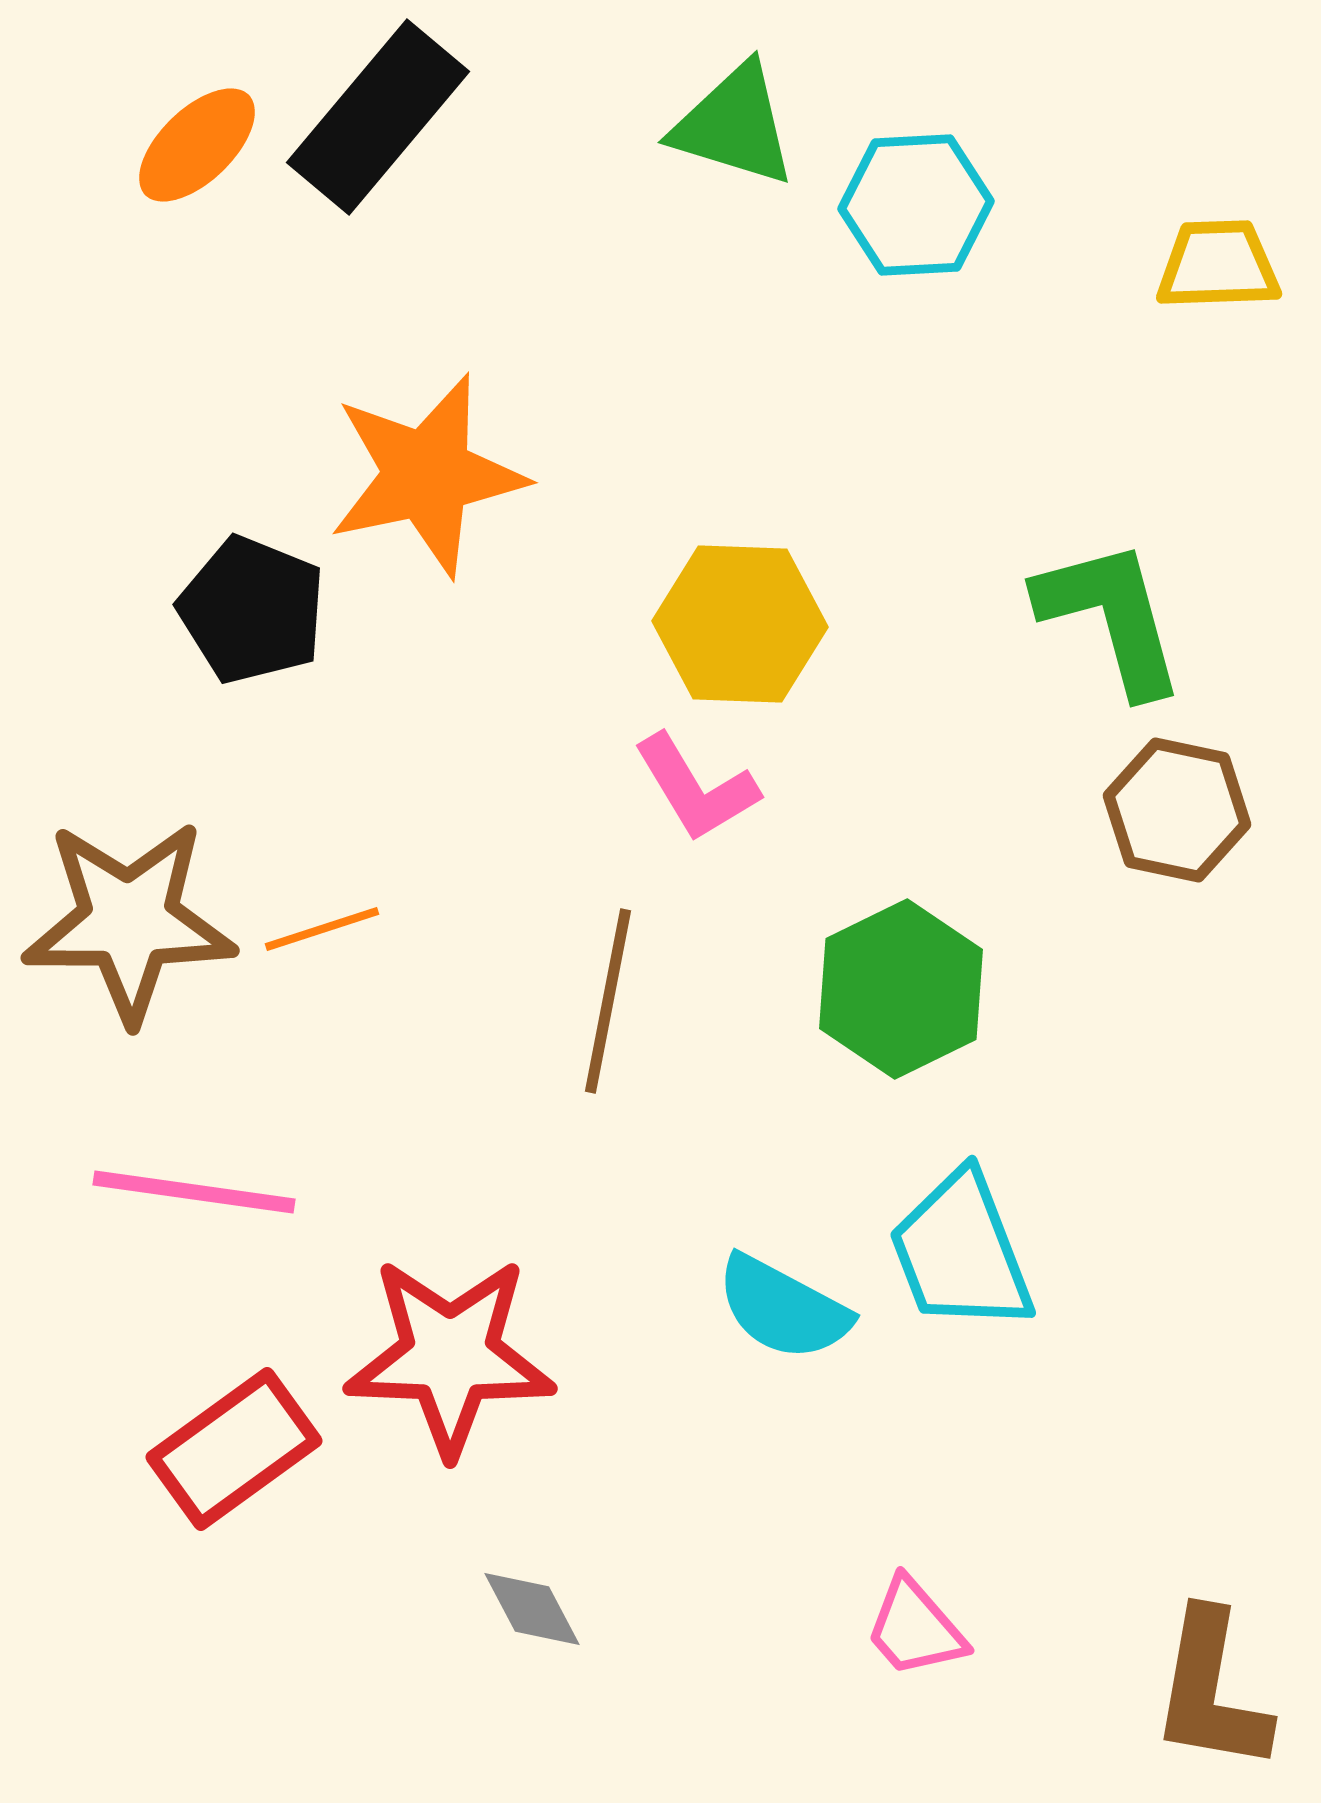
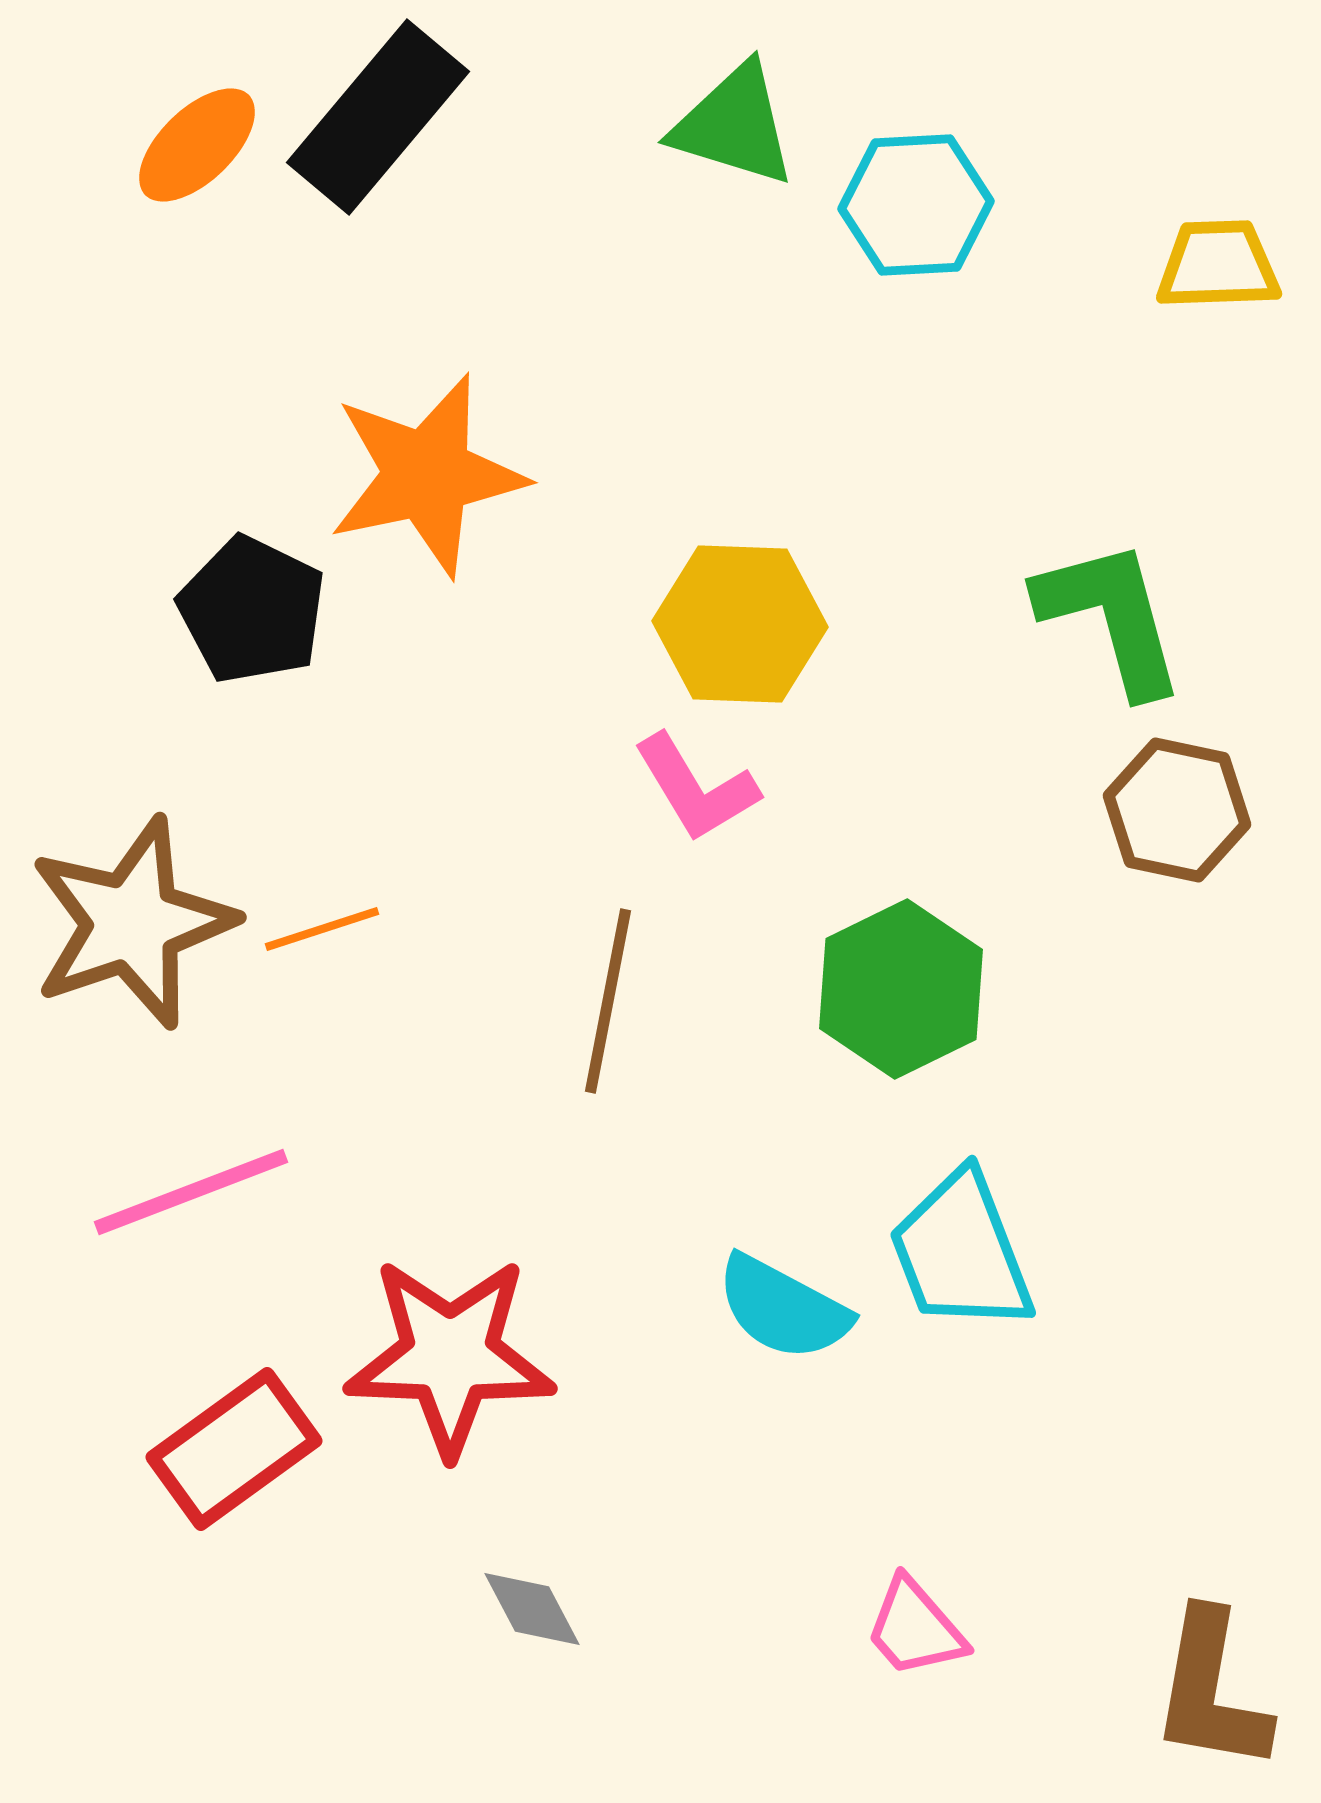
black pentagon: rotated 4 degrees clockwise
brown star: moved 3 px right, 2 px down; rotated 19 degrees counterclockwise
pink line: moved 3 px left; rotated 29 degrees counterclockwise
